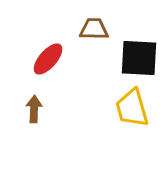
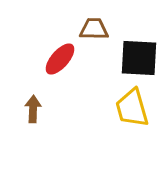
red ellipse: moved 12 px right
brown arrow: moved 1 px left
